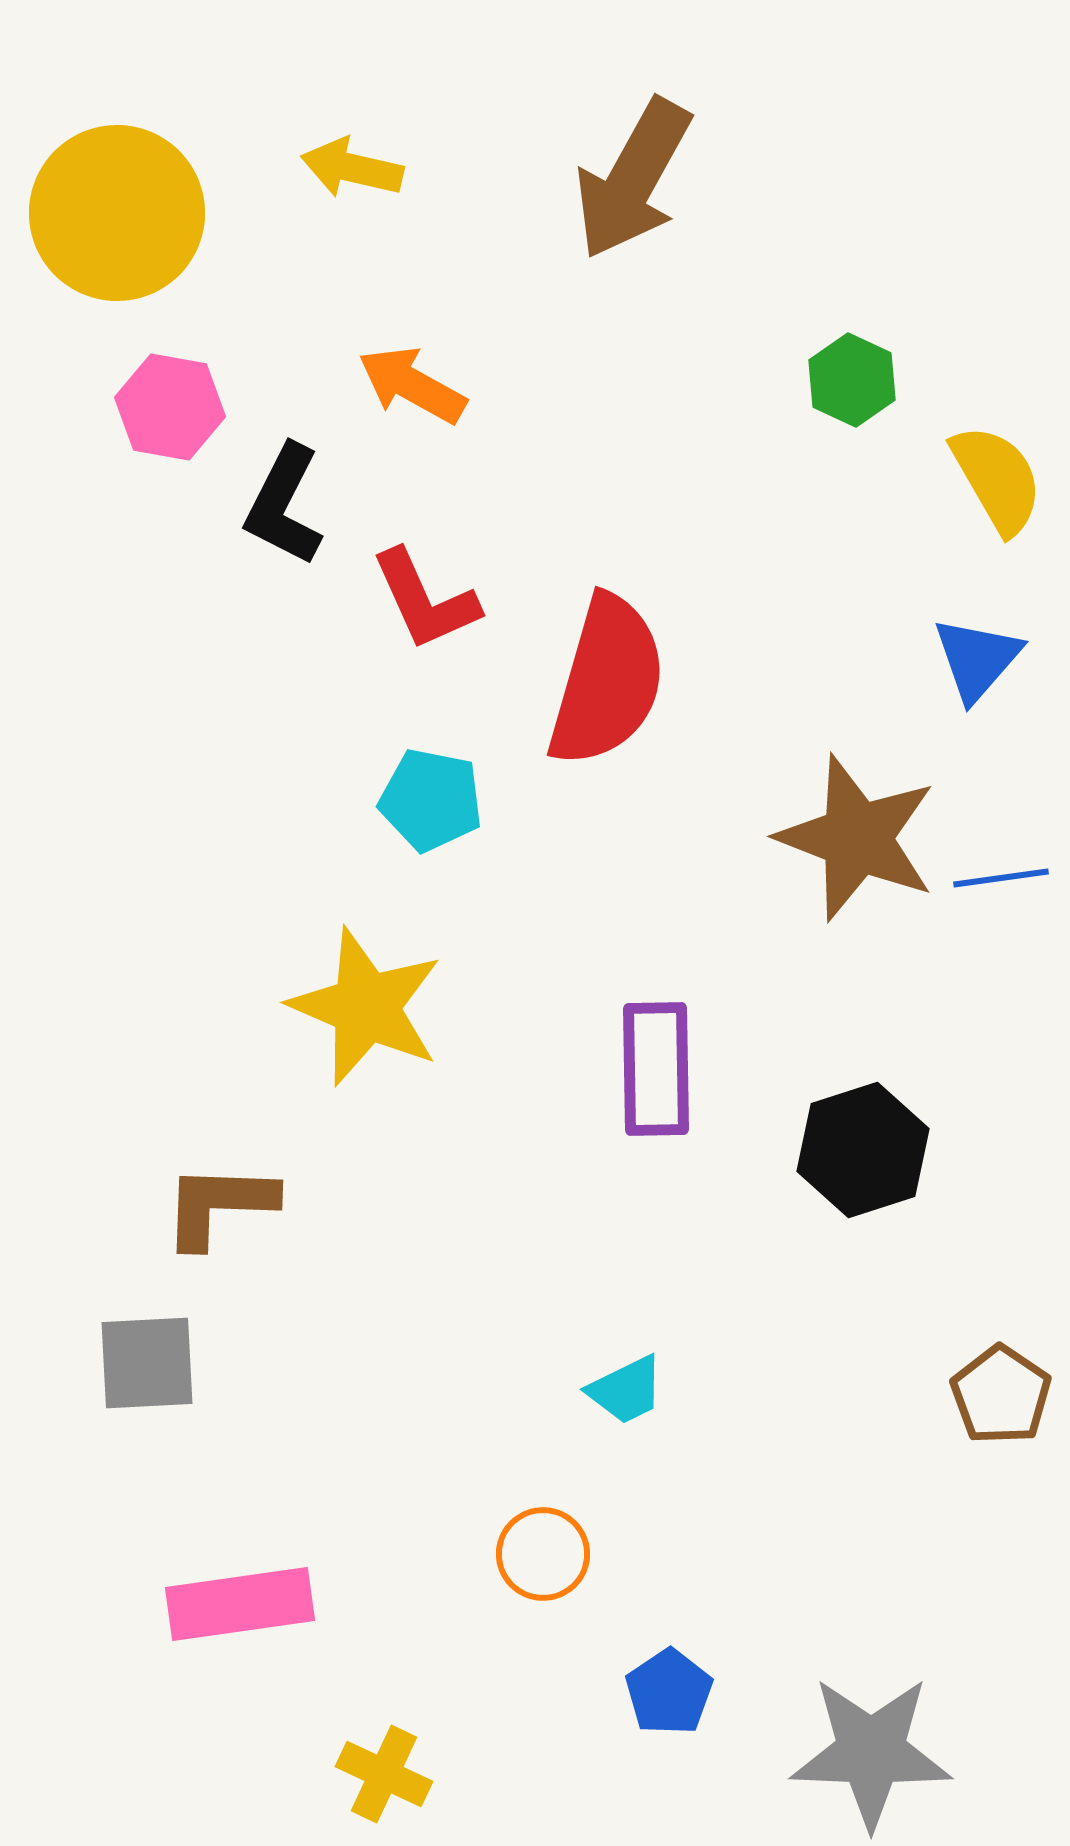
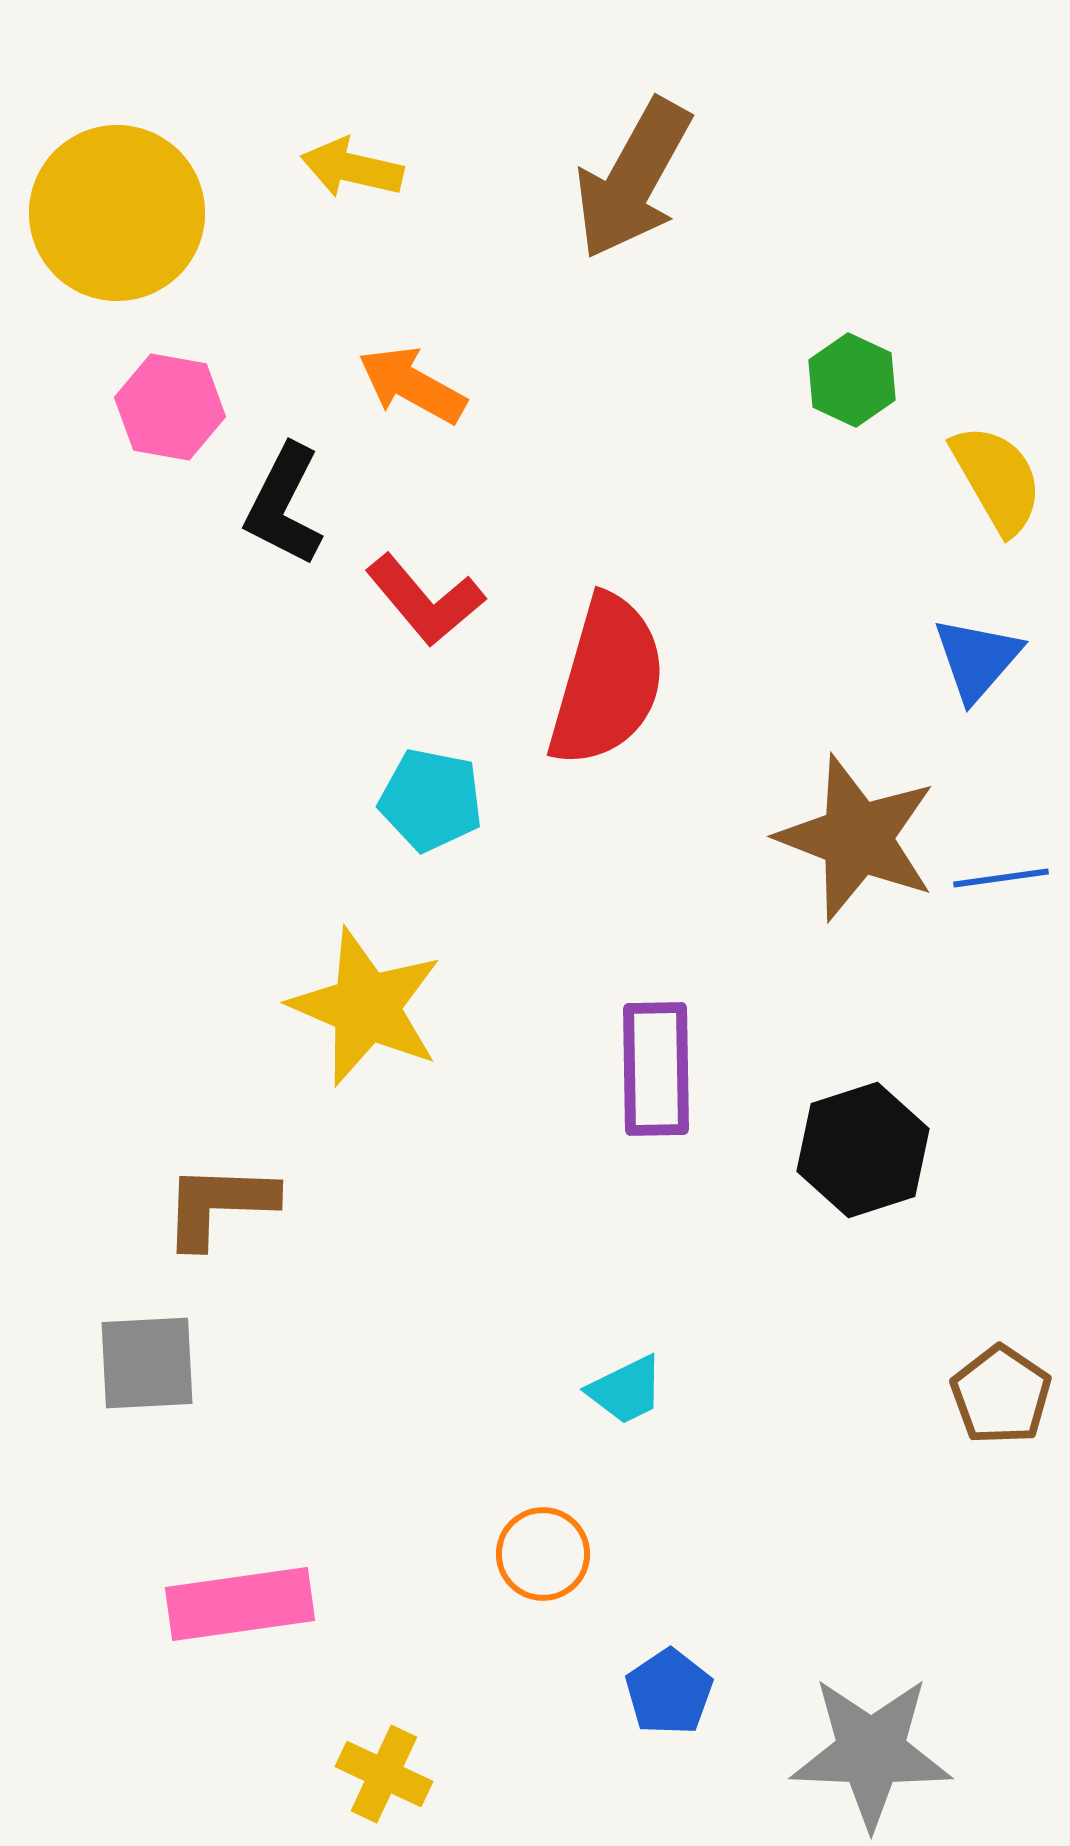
red L-shape: rotated 16 degrees counterclockwise
